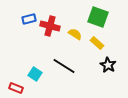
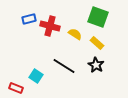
black star: moved 12 px left
cyan square: moved 1 px right, 2 px down
